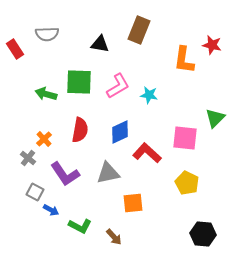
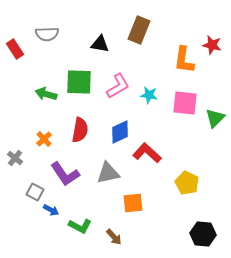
pink square: moved 35 px up
gray cross: moved 13 px left
